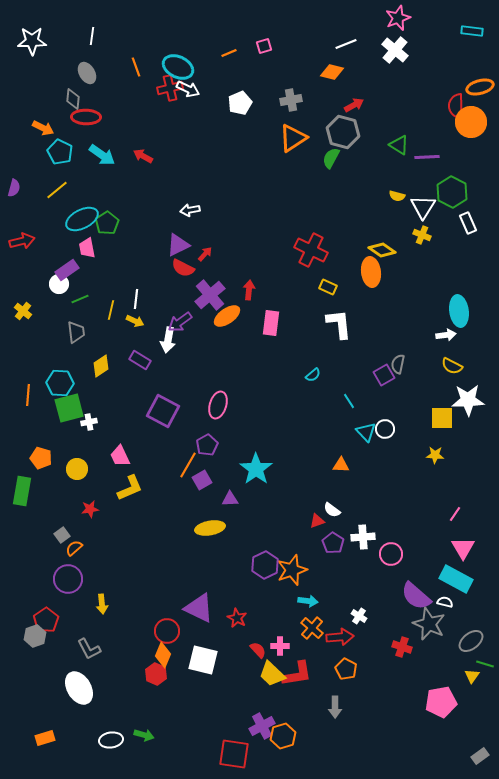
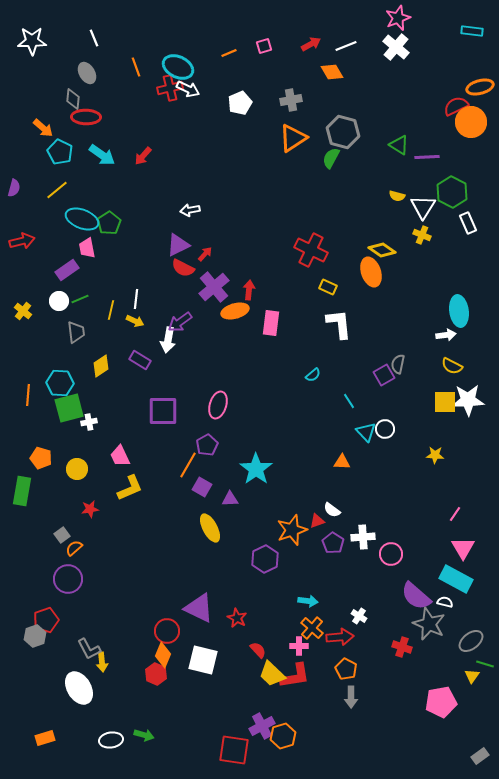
white line at (92, 36): moved 2 px right, 2 px down; rotated 30 degrees counterclockwise
white line at (346, 44): moved 2 px down
white cross at (395, 50): moved 1 px right, 3 px up
orange diamond at (332, 72): rotated 45 degrees clockwise
red arrow at (354, 105): moved 43 px left, 61 px up
red semicircle at (456, 106): rotated 65 degrees clockwise
orange arrow at (43, 128): rotated 15 degrees clockwise
red arrow at (143, 156): rotated 78 degrees counterclockwise
cyan ellipse at (82, 219): rotated 48 degrees clockwise
green pentagon at (107, 223): moved 2 px right
orange ellipse at (371, 272): rotated 12 degrees counterclockwise
white circle at (59, 284): moved 17 px down
purple cross at (210, 295): moved 4 px right, 8 px up
orange ellipse at (227, 316): moved 8 px right, 5 px up; rotated 20 degrees clockwise
purple square at (163, 411): rotated 28 degrees counterclockwise
yellow square at (442, 418): moved 3 px right, 16 px up
orange triangle at (341, 465): moved 1 px right, 3 px up
purple square at (202, 480): moved 7 px down; rotated 30 degrees counterclockwise
yellow ellipse at (210, 528): rotated 72 degrees clockwise
purple hexagon at (265, 565): moved 6 px up
orange star at (292, 570): moved 40 px up
yellow arrow at (102, 604): moved 58 px down
red pentagon at (46, 620): rotated 15 degrees clockwise
pink cross at (280, 646): moved 19 px right
red L-shape at (297, 674): moved 2 px left, 2 px down
gray arrow at (335, 707): moved 16 px right, 10 px up
red square at (234, 754): moved 4 px up
